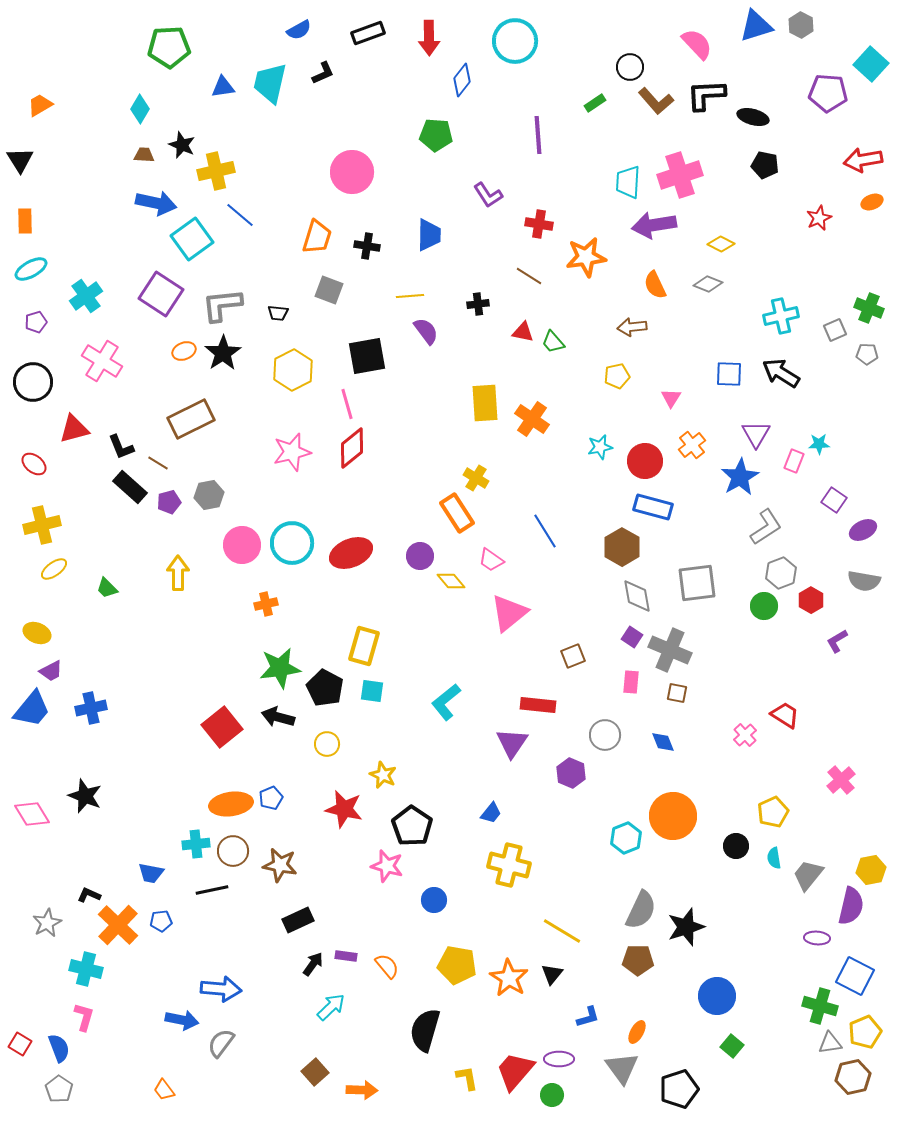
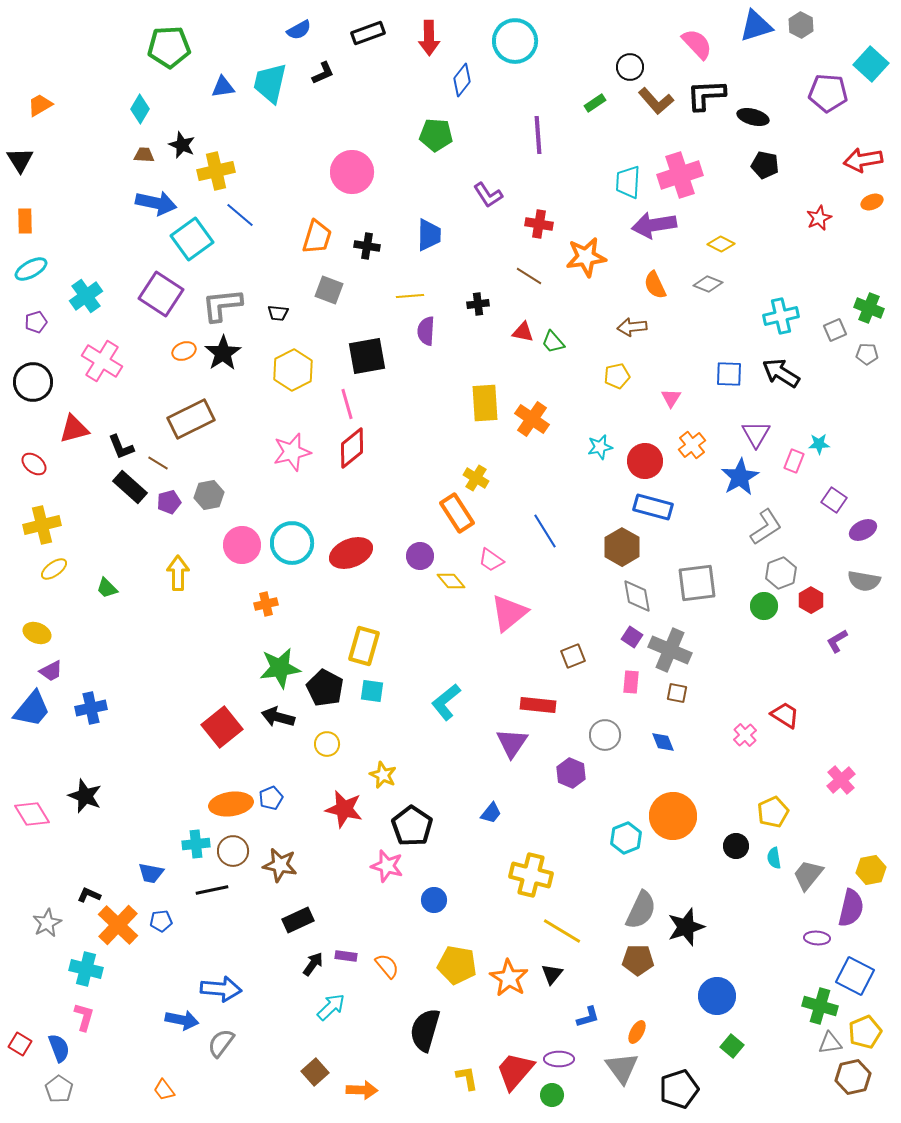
purple semicircle at (426, 331): rotated 140 degrees counterclockwise
yellow cross at (509, 865): moved 22 px right, 10 px down
purple semicircle at (851, 906): moved 2 px down
